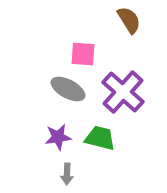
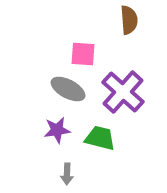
brown semicircle: rotated 28 degrees clockwise
purple star: moved 1 px left, 7 px up
